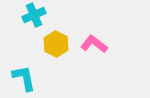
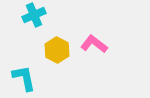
yellow hexagon: moved 1 px right, 6 px down
